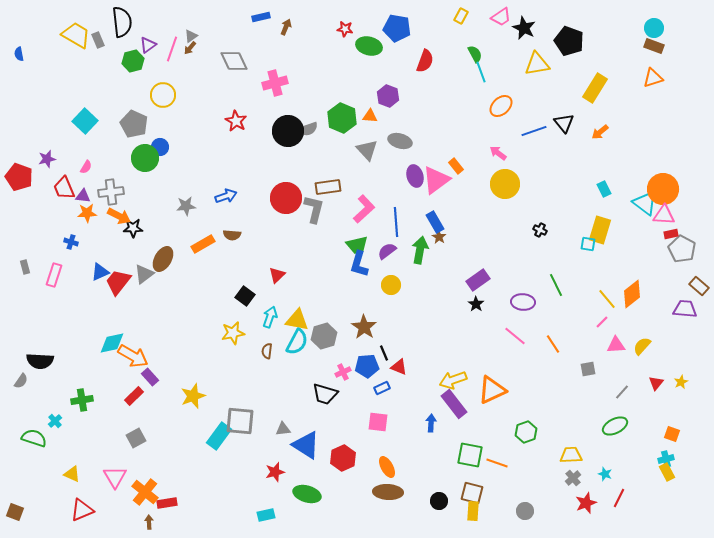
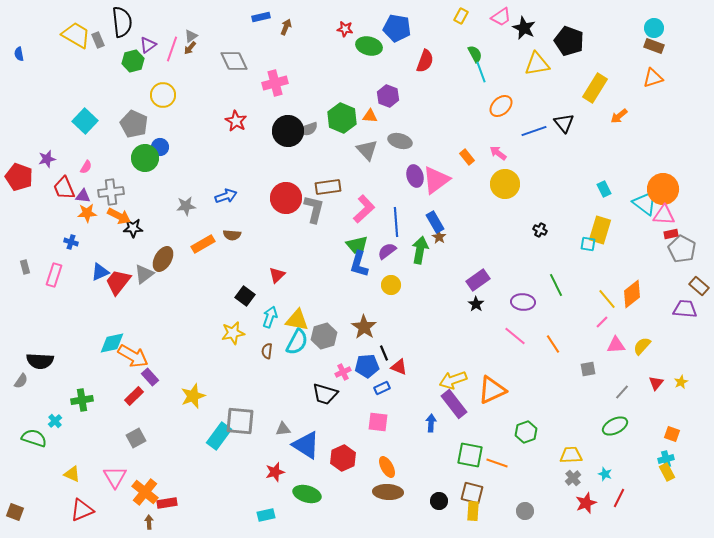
orange arrow at (600, 132): moved 19 px right, 16 px up
orange rectangle at (456, 166): moved 11 px right, 9 px up
